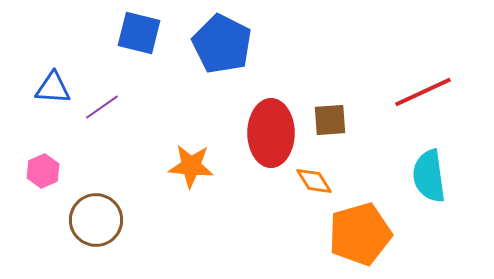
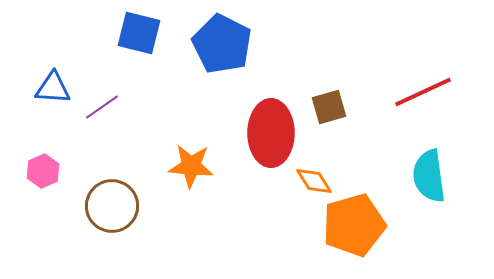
brown square: moved 1 px left, 13 px up; rotated 12 degrees counterclockwise
brown circle: moved 16 px right, 14 px up
orange pentagon: moved 6 px left, 9 px up
